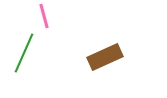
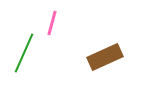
pink line: moved 8 px right, 7 px down; rotated 30 degrees clockwise
